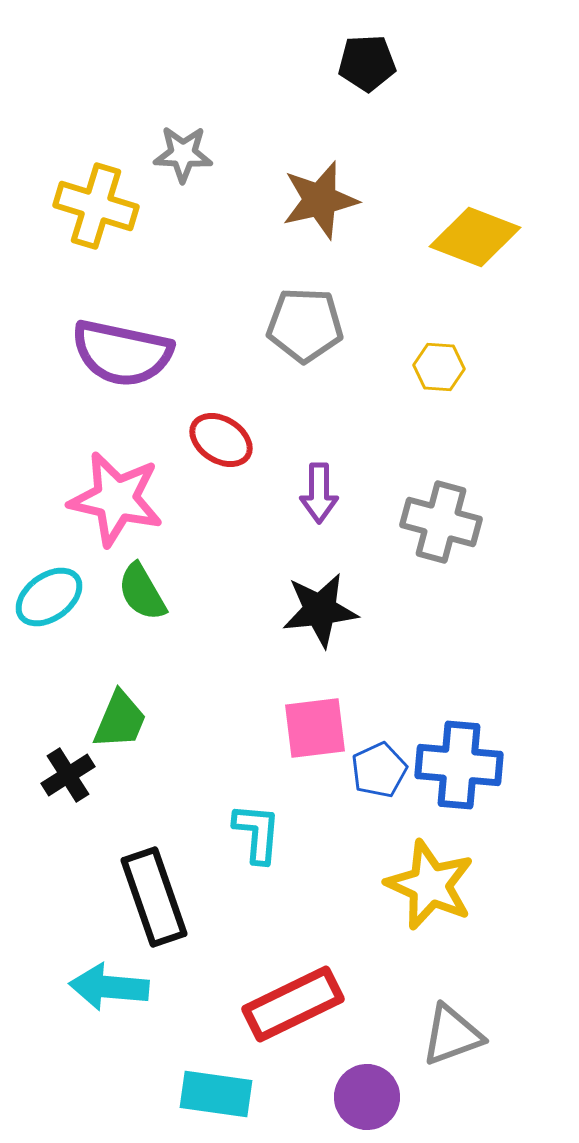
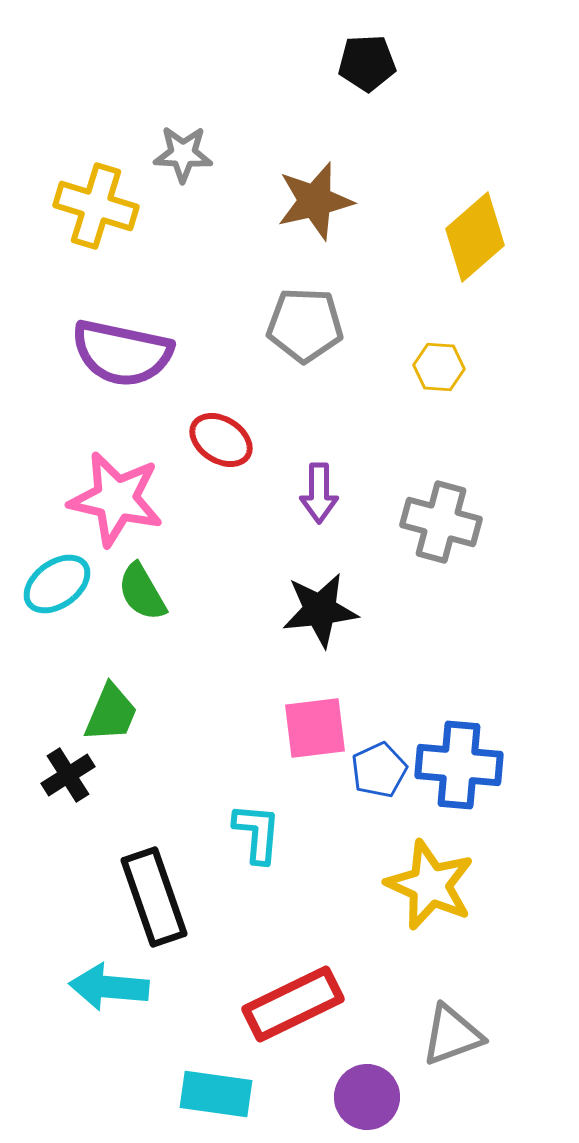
brown star: moved 5 px left, 1 px down
yellow diamond: rotated 62 degrees counterclockwise
cyan ellipse: moved 8 px right, 13 px up
green trapezoid: moved 9 px left, 7 px up
